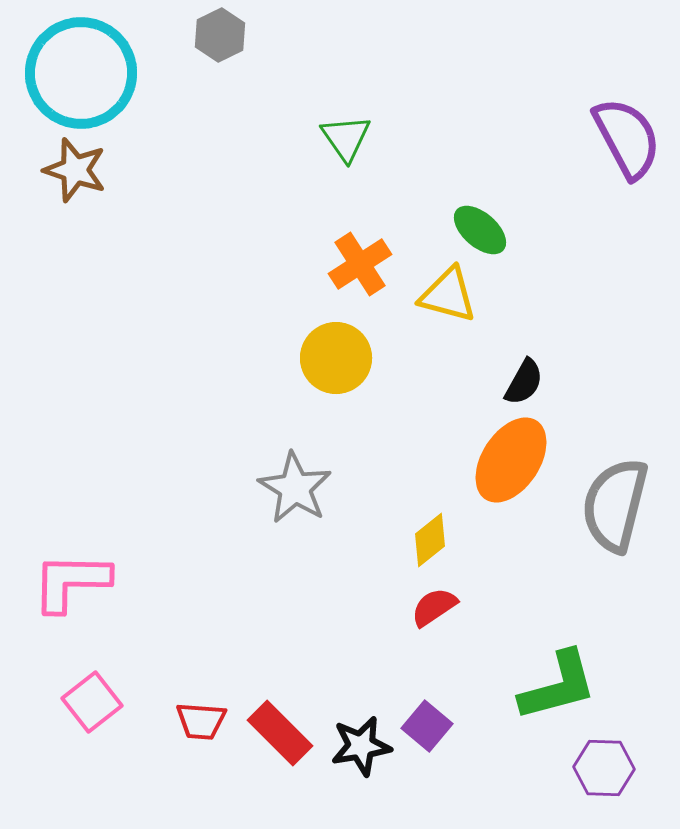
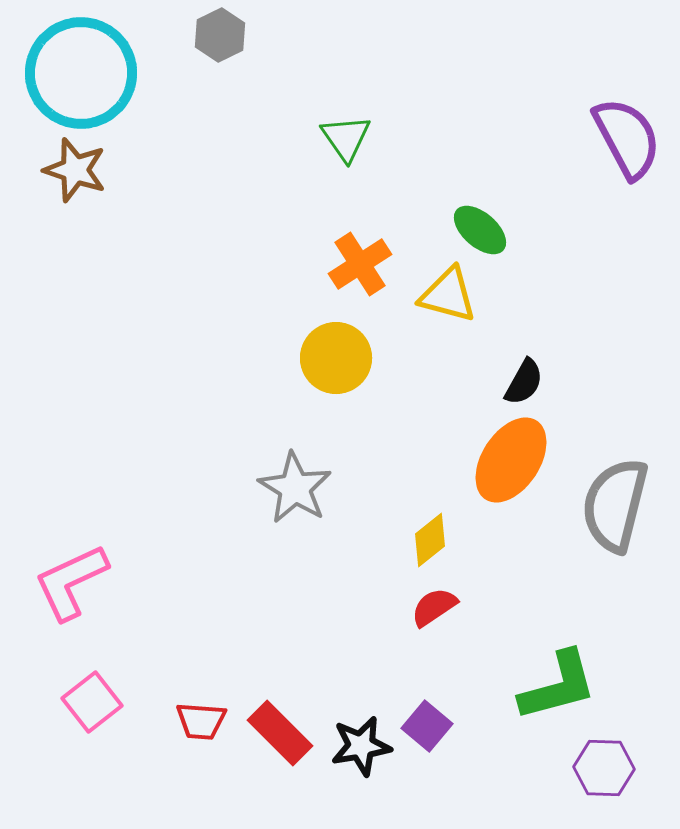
pink L-shape: rotated 26 degrees counterclockwise
